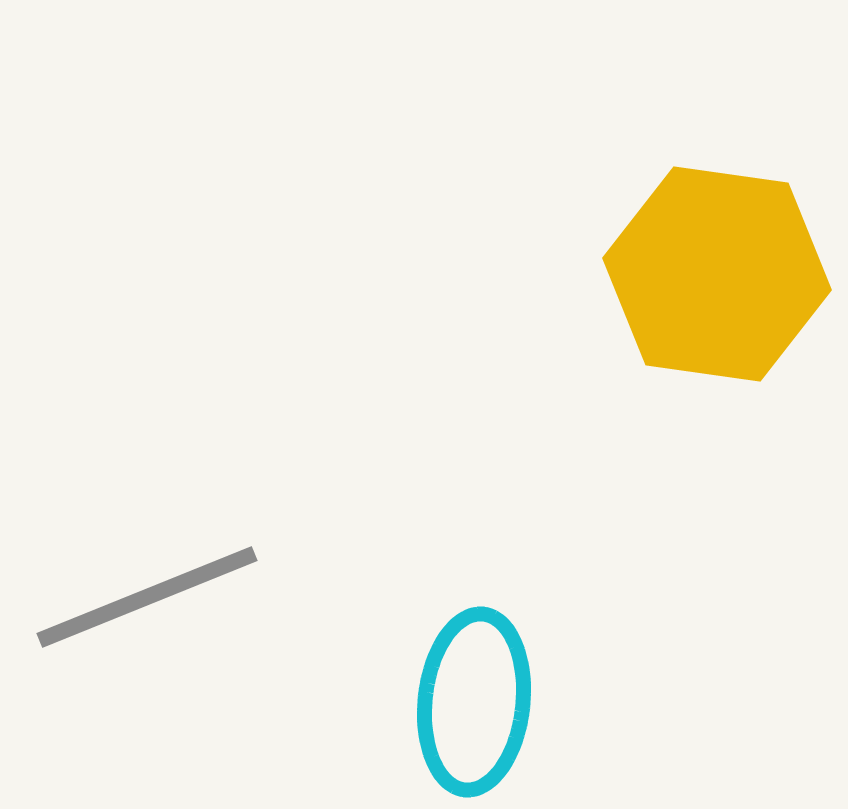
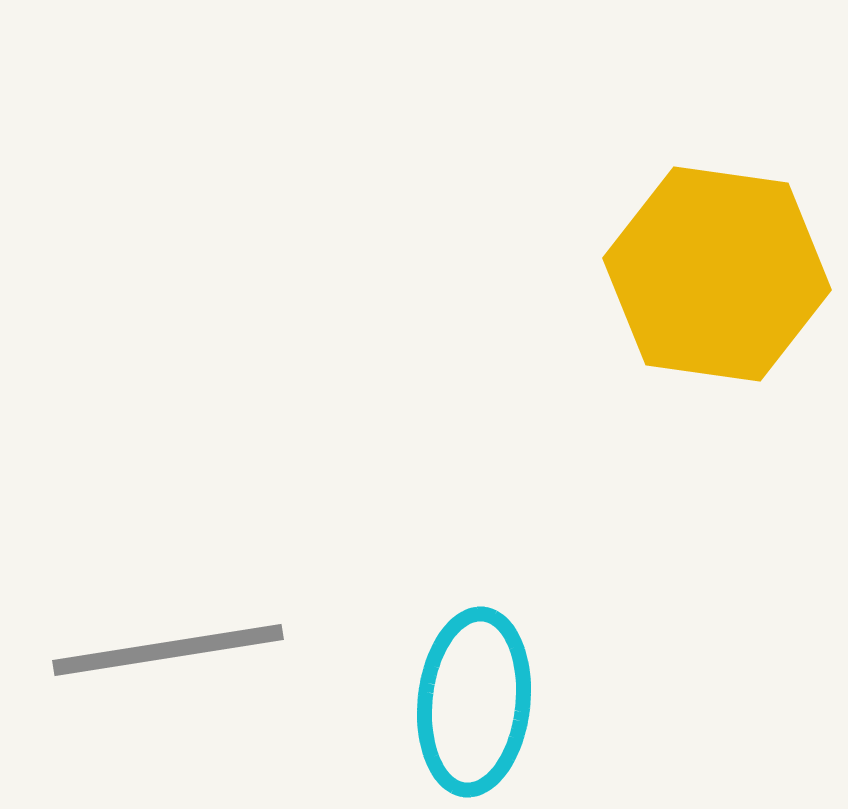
gray line: moved 21 px right, 53 px down; rotated 13 degrees clockwise
